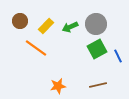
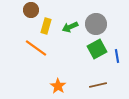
brown circle: moved 11 px right, 11 px up
yellow rectangle: rotated 28 degrees counterclockwise
blue line: moved 1 px left; rotated 16 degrees clockwise
orange star: rotated 28 degrees counterclockwise
